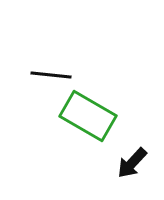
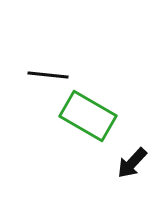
black line: moved 3 px left
